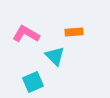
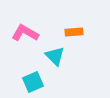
pink L-shape: moved 1 px left, 1 px up
